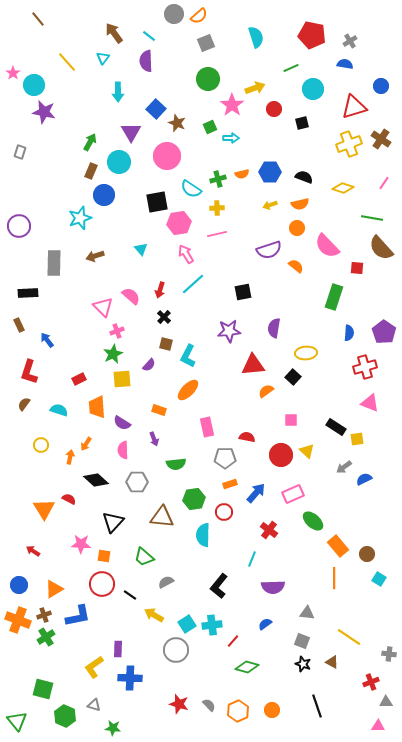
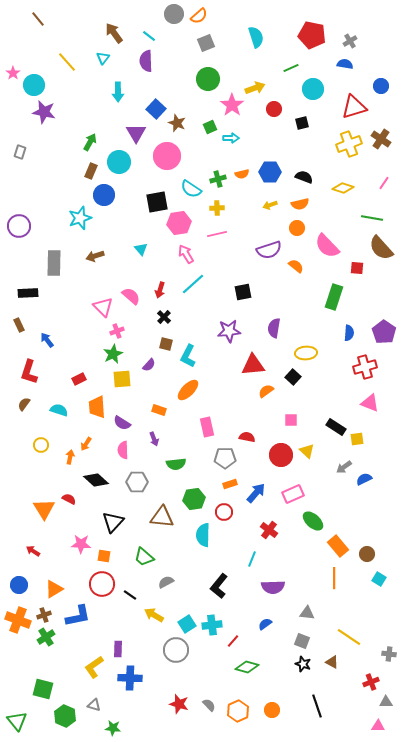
purple triangle at (131, 132): moved 5 px right, 1 px down
